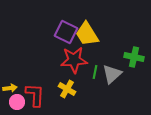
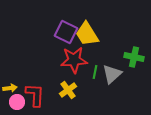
yellow cross: moved 1 px right, 1 px down; rotated 24 degrees clockwise
